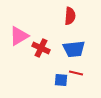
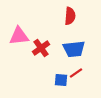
pink triangle: rotated 25 degrees clockwise
red cross: rotated 30 degrees clockwise
red line: rotated 48 degrees counterclockwise
